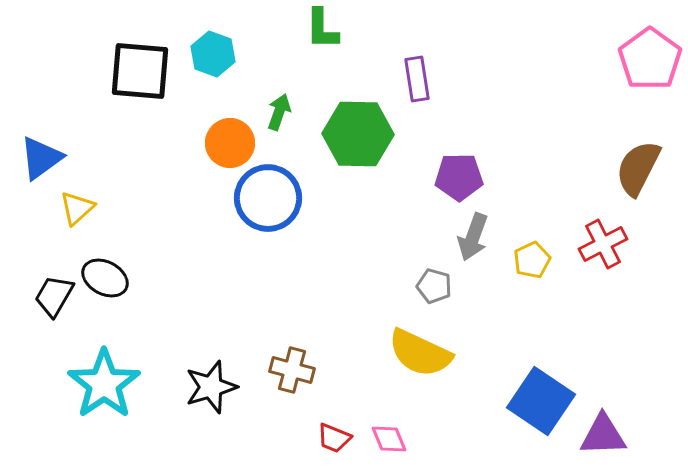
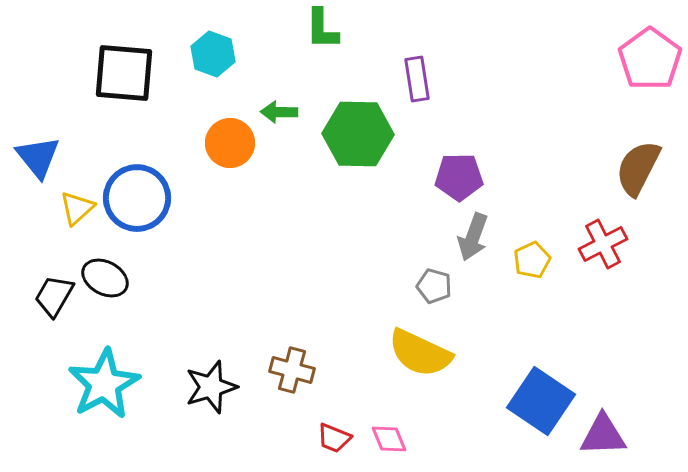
black square: moved 16 px left, 2 px down
green arrow: rotated 108 degrees counterclockwise
blue triangle: moved 3 px left, 1 px up; rotated 33 degrees counterclockwise
blue circle: moved 131 px left
cyan star: rotated 6 degrees clockwise
